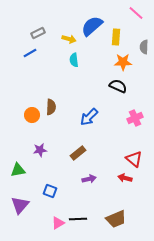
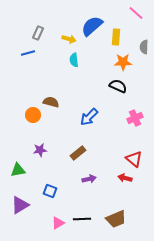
gray rectangle: rotated 40 degrees counterclockwise
blue line: moved 2 px left; rotated 16 degrees clockwise
brown semicircle: moved 5 px up; rotated 77 degrees counterclockwise
orange circle: moved 1 px right
purple triangle: rotated 18 degrees clockwise
black line: moved 4 px right
